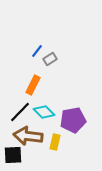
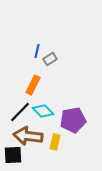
blue line: rotated 24 degrees counterclockwise
cyan diamond: moved 1 px left, 1 px up
